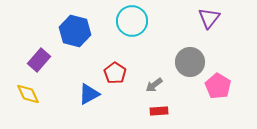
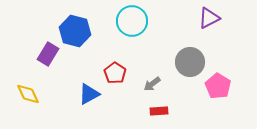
purple triangle: rotated 25 degrees clockwise
purple rectangle: moved 9 px right, 6 px up; rotated 10 degrees counterclockwise
gray arrow: moved 2 px left, 1 px up
